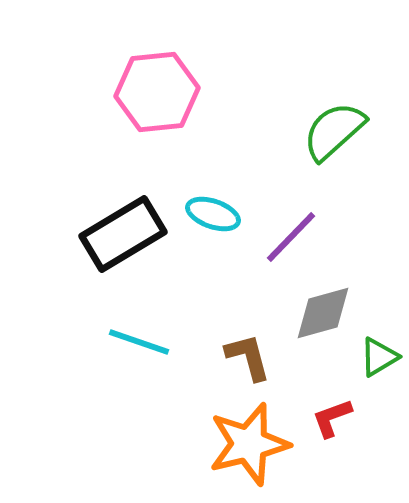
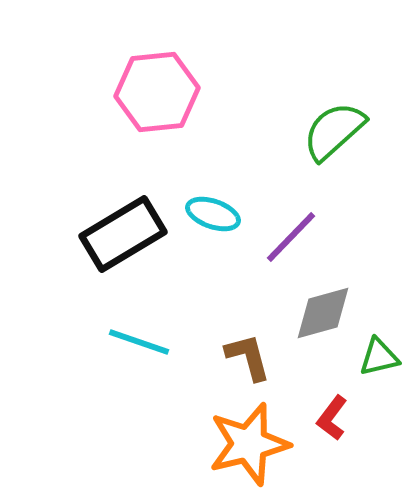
green triangle: rotated 18 degrees clockwise
red L-shape: rotated 33 degrees counterclockwise
